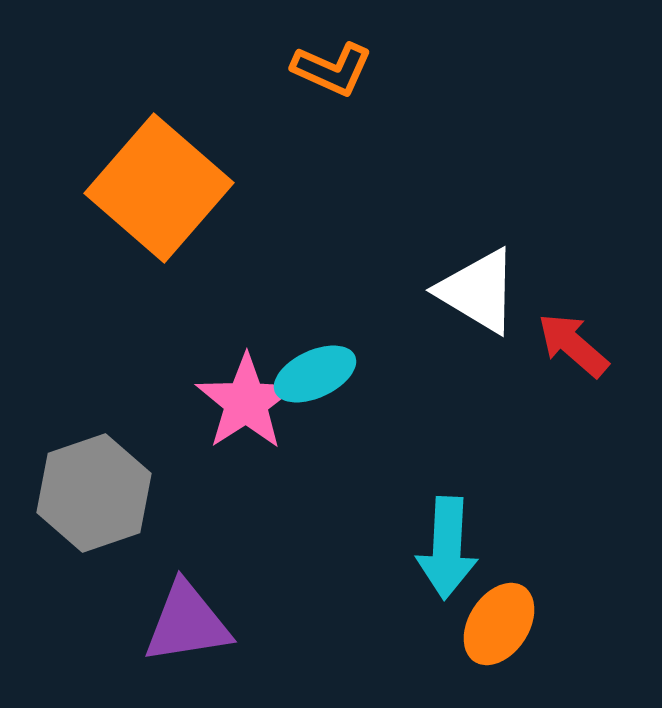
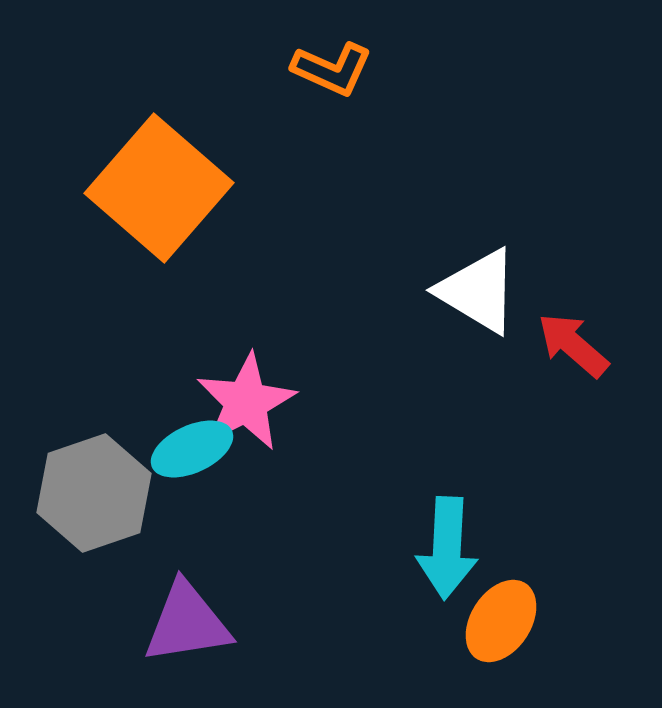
cyan ellipse: moved 123 px left, 75 px down
pink star: rotated 6 degrees clockwise
orange ellipse: moved 2 px right, 3 px up
